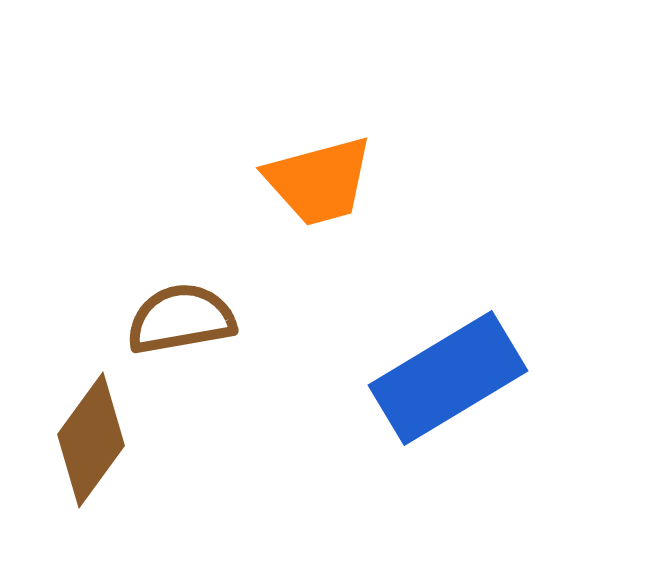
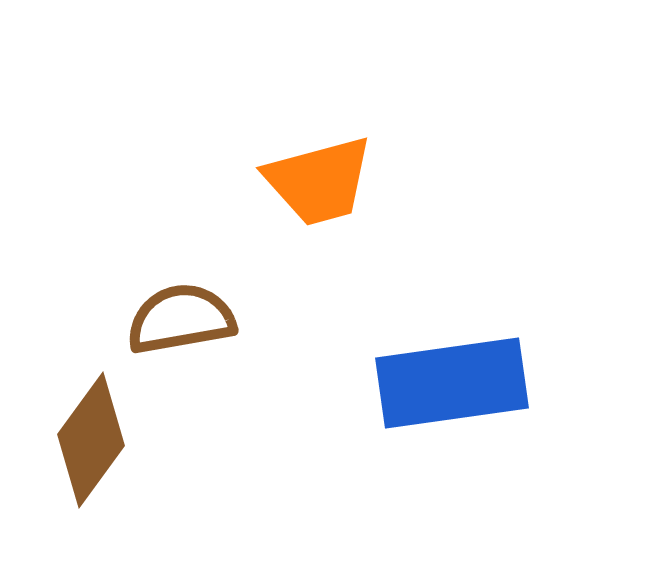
blue rectangle: moved 4 px right, 5 px down; rotated 23 degrees clockwise
